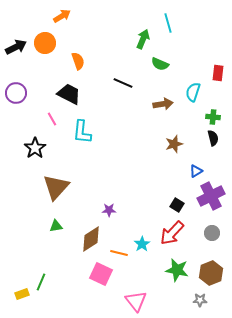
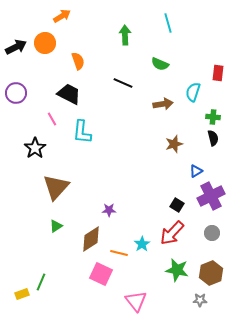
green arrow: moved 18 px left, 4 px up; rotated 24 degrees counterclockwise
green triangle: rotated 24 degrees counterclockwise
